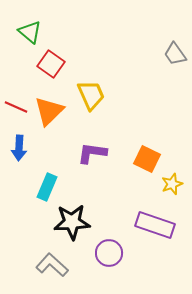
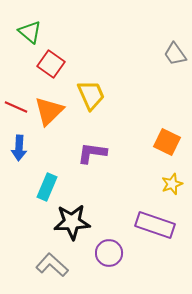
orange square: moved 20 px right, 17 px up
